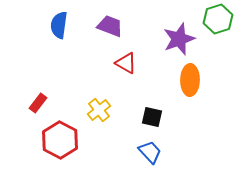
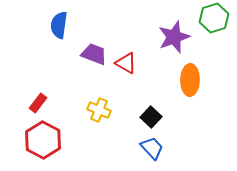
green hexagon: moved 4 px left, 1 px up
purple trapezoid: moved 16 px left, 28 px down
purple star: moved 5 px left, 2 px up
yellow cross: rotated 30 degrees counterclockwise
black square: moved 1 px left; rotated 30 degrees clockwise
red hexagon: moved 17 px left
blue trapezoid: moved 2 px right, 4 px up
